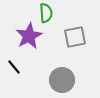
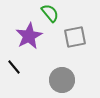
green semicircle: moved 4 px right; rotated 36 degrees counterclockwise
